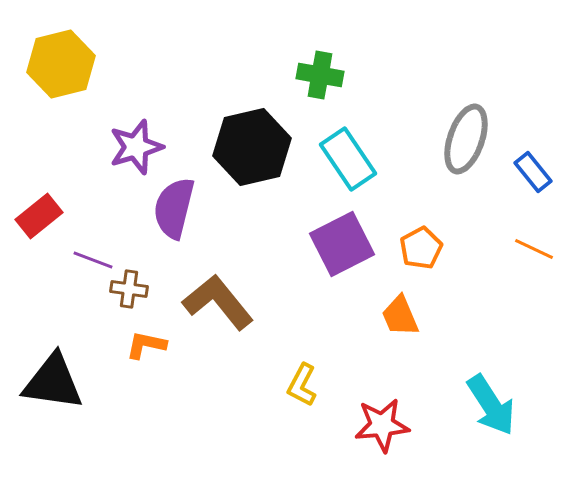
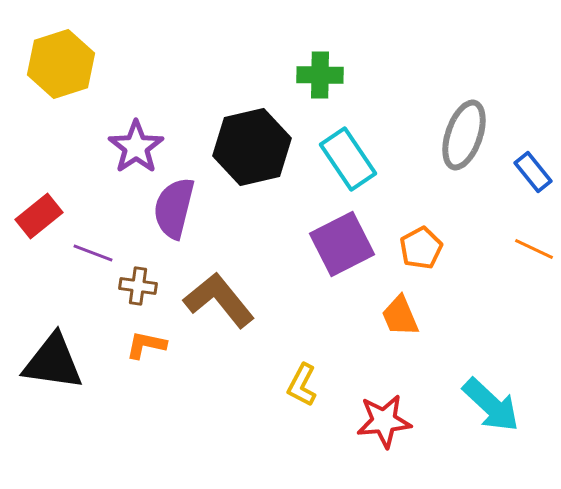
yellow hexagon: rotated 4 degrees counterclockwise
green cross: rotated 9 degrees counterclockwise
gray ellipse: moved 2 px left, 4 px up
purple star: rotated 18 degrees counterclockwise
purple line: moved 7 px up
brown cross: moved 9 px right, 3 px up
brown L-shape: moved 1 px right, 2 px up
black triangle: moved 20 px up
cyan arrow: rotated 14 degrees counterclockwise
red star: moved 2 px right, 4 px up
